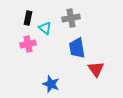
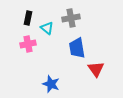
cyan triangle: moved 2 px right
